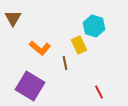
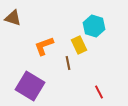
brown triangle: rotated 42 degrees counterclockwise
orange L-shape: moved 4 px right, 2 px up; rotated 120 degrees clockwise
brown line: moved 3 px right
